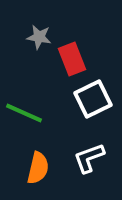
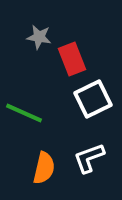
orange semicircle: moved 6 px right
